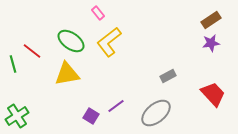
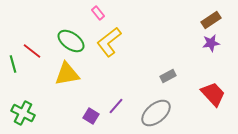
purple line: rotated 12 degrees counterclockwise
green cross: moved 6 px right, 3 px up; rotated 30 degrees counterclockwise
